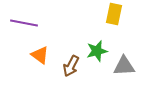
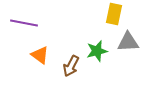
gray triangle: moved 4 px right, 24 px up
